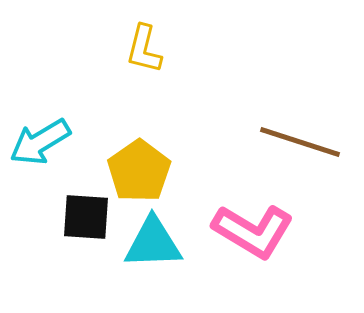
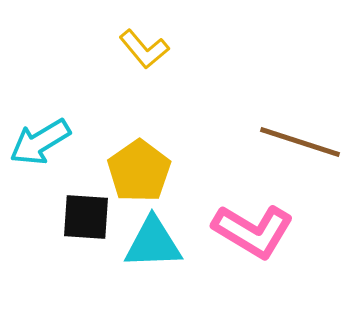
yellow L-shape: rotated 54 degrees counterclockwise
